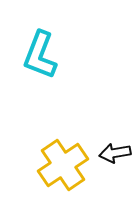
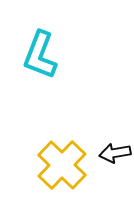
yellow cross: moved 1 px left; rotated 12 degrees counterclockwise
